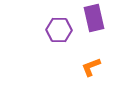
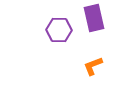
orange L-shape: moved 2 px right, 1 px up
